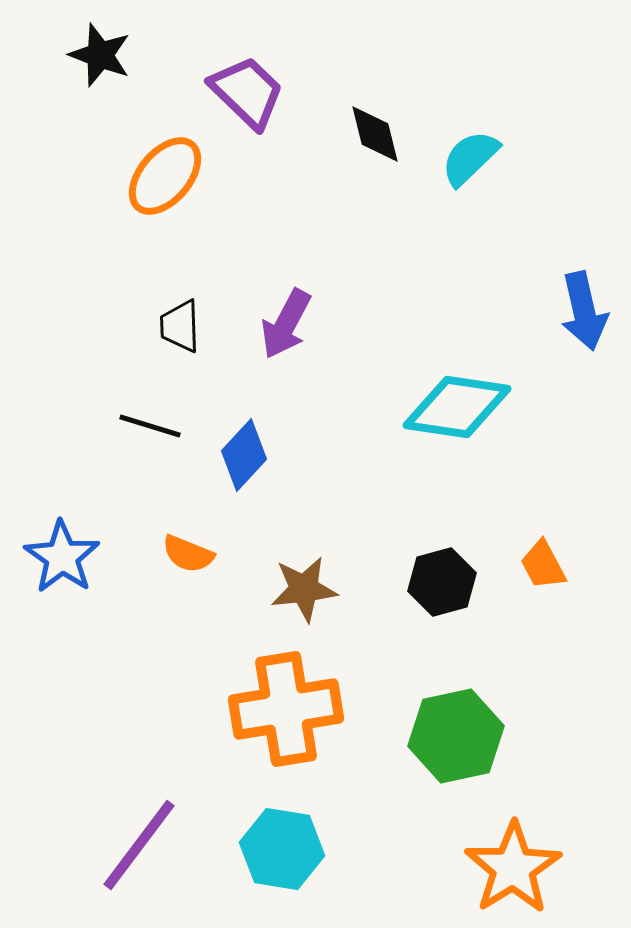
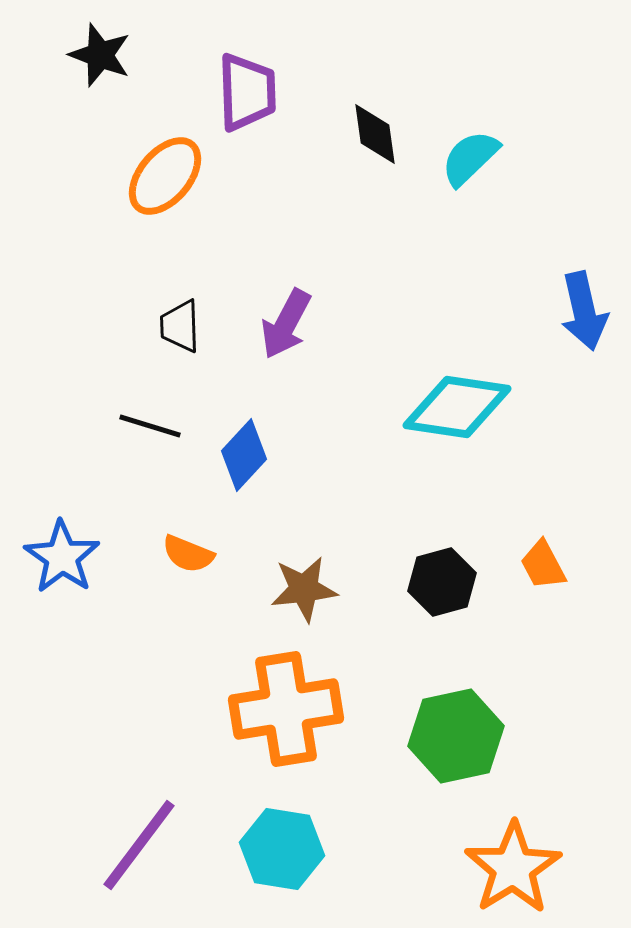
purple trapezoid: rotated 44 degrees clockwise
black diamond: rotated 6 degrees clockwise
